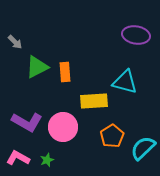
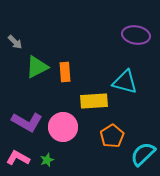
cyan semicircle: moved 6 px down
